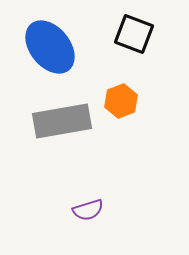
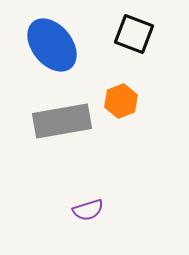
blue ellipse: moved 2 px right, 2 px up
